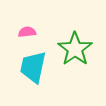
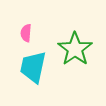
pink semicircle: moved 1 px left, 1 px down; rotated 78 degrees counterclockwise
